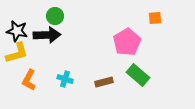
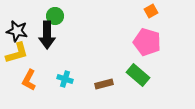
orange square: moved 4 px left, 7 px up; rotated 24 degrees counterclockwise
black arrow: rotated 92 degrees clockwise
pink pentagon: moved 20 px right; rotated 24 degrees counterclockwise
brown rectangle: moved 2 px down
